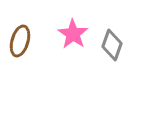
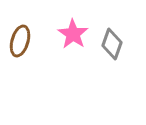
gray diamond: moved 1 px up
